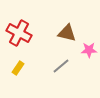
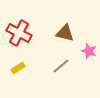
brown triangle: moved 2 px left
pink star: moved 1 px down; rotated 21 degrees clockwise
yellow rectangle: rotated 24 degrees clockwise
